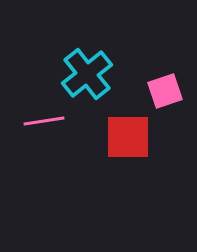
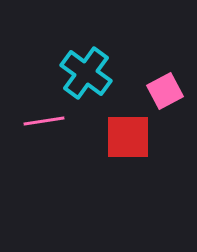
cyan cross: moved 1 px left, 1 px up; rotated 15 degrees counterclockwise
pink square: rotated 9 degrees counterclockwise
